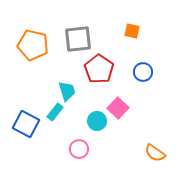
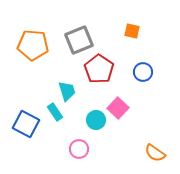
gray square: moved 1 px right, 1 px down; rotated 16 degrees counterclockwise
orange pentagon: rotated 8 degrees counterclockwise
cyan rectangle: rotated 72 degrees counterclockwise
cyan circle: moved 1 px left, 1 px up
